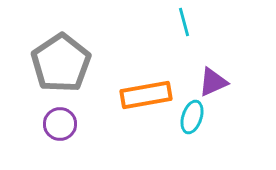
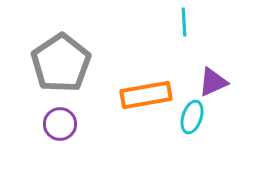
cyan line: rotated 12 degrees clockwise
